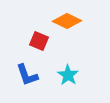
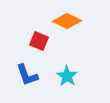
cyan star: moved 1 px left, 1 px down
